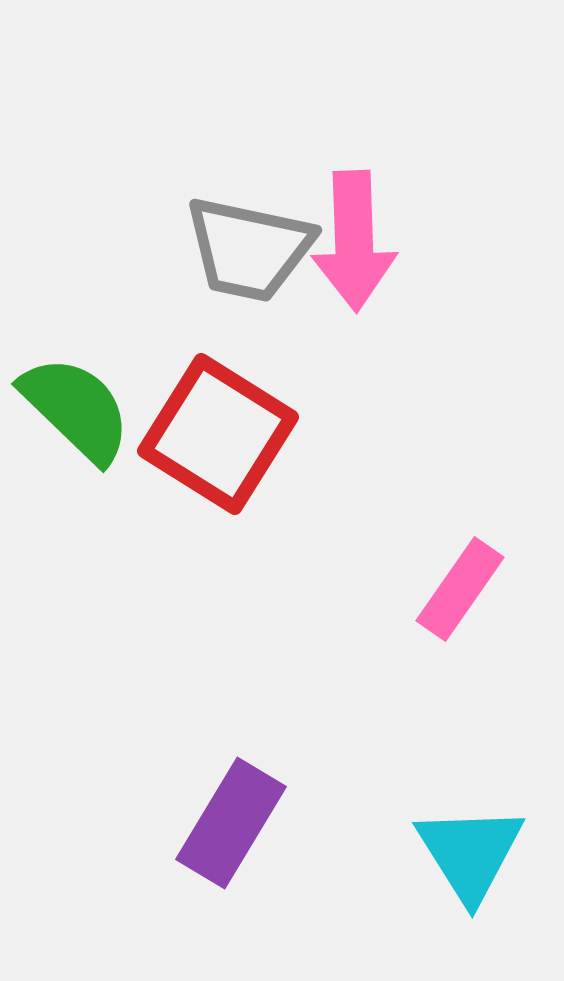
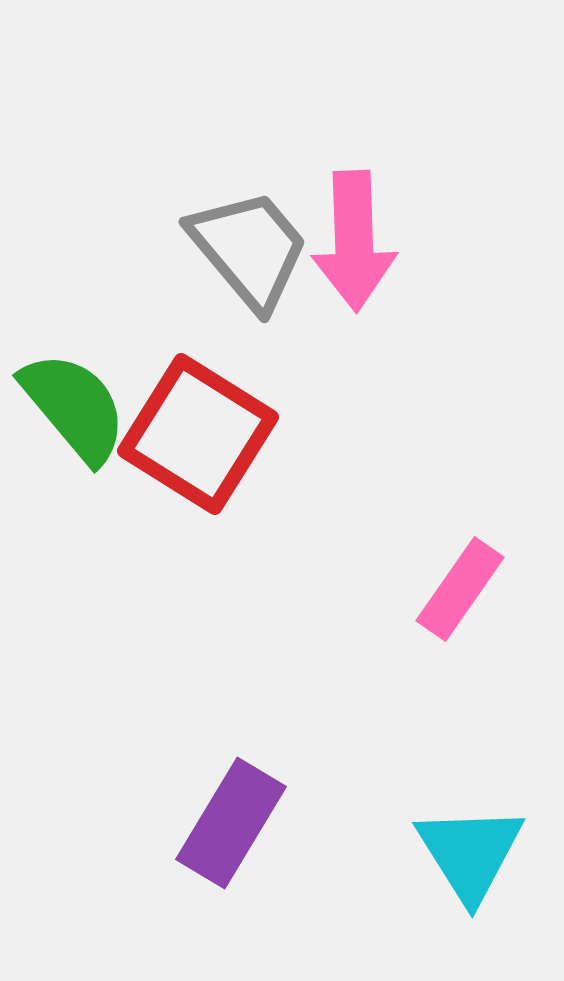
gray trapezoid: rotated 142 degrees counterclockwise
green semicircle: moved 2 px left, 2 px up; rotated 6 degrees clockwise
red square: moved 20 px left
